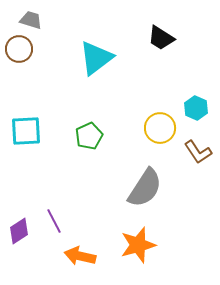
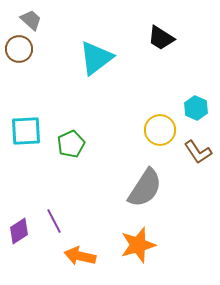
gray trapezoid: rotated 25 degrees clockwise
yellow circle: moved 2 px down
green pentagon: moved 18 px left, 8 px down
